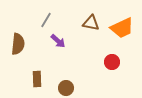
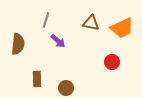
gray line: rotated 14 degrees counterclockwise
